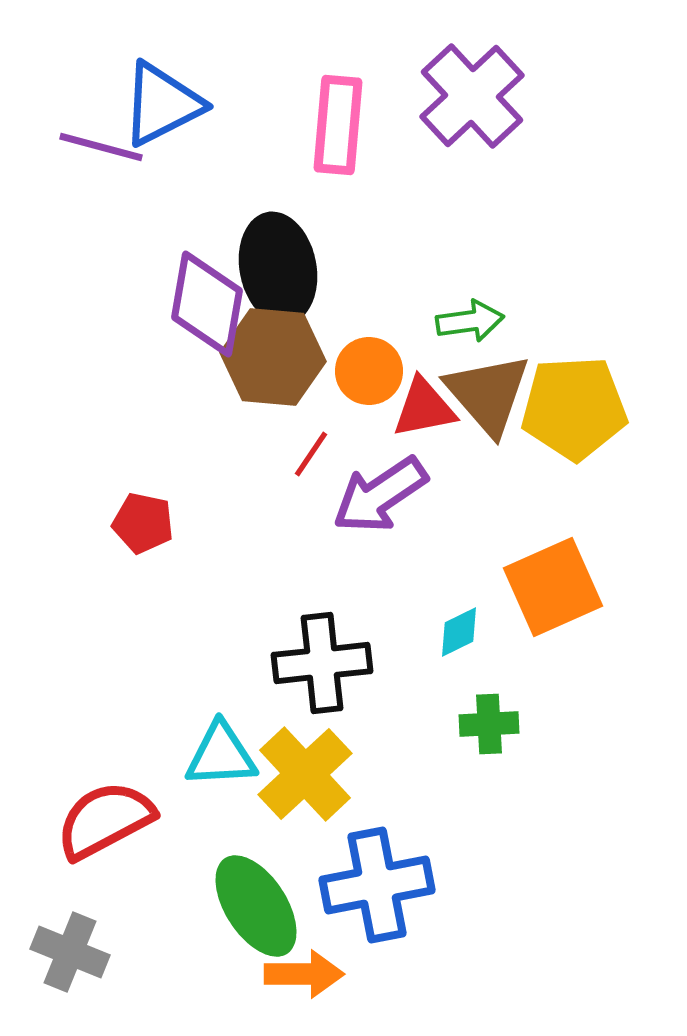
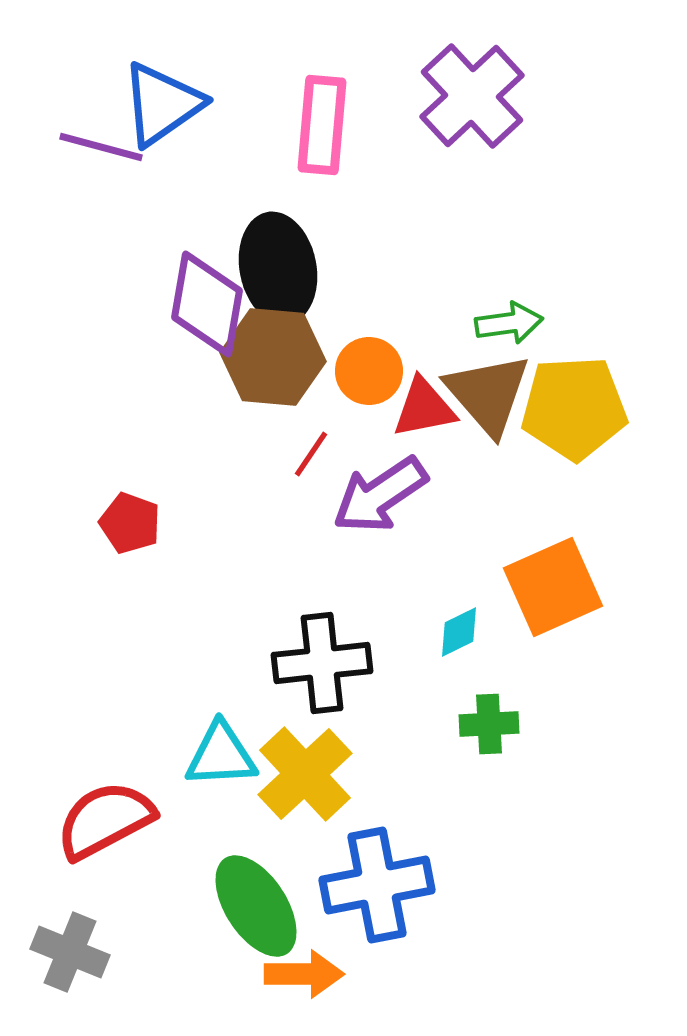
blue triangle: rotated 8 degrees counterclockwise
pink rectangle: moved 16 px left
green arrow: moved 39 px right, 2 px down
red pentagon: moved 13 px left; rotated 8 degrees clockwise
